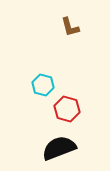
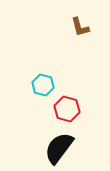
brown L-shape: moved 10 px right
black semicircle: rotated 32 degrees counterclockwise
